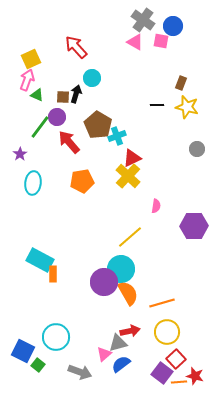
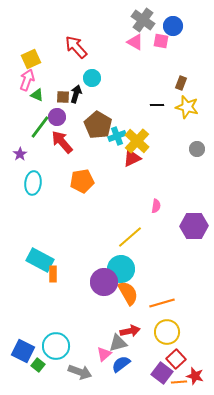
red arrow at (69, 142): moved 7 px left
yellow cross at (128, 176): moved 9 px right, 35 px up
cyan circle at (56, 337): moved 9 px down
